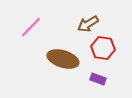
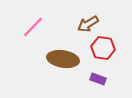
pink line: moved 2 px right
brown ellipse: rotated 8 degrees counterclockwise
